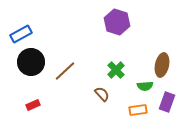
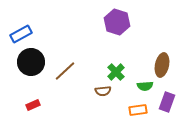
green cross: moved 2 px down
brown semicircle: moved 1 px right, 3 px up; rotated 126 degrees clockwise
